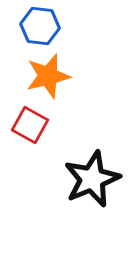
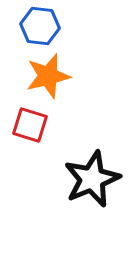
red square: rotated 12 degrees counterclockwise
